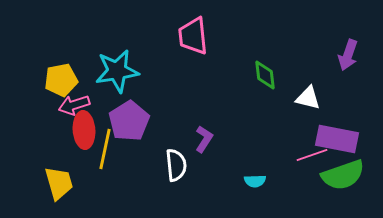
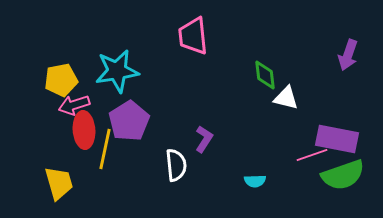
white triangle: moved 22 px left
